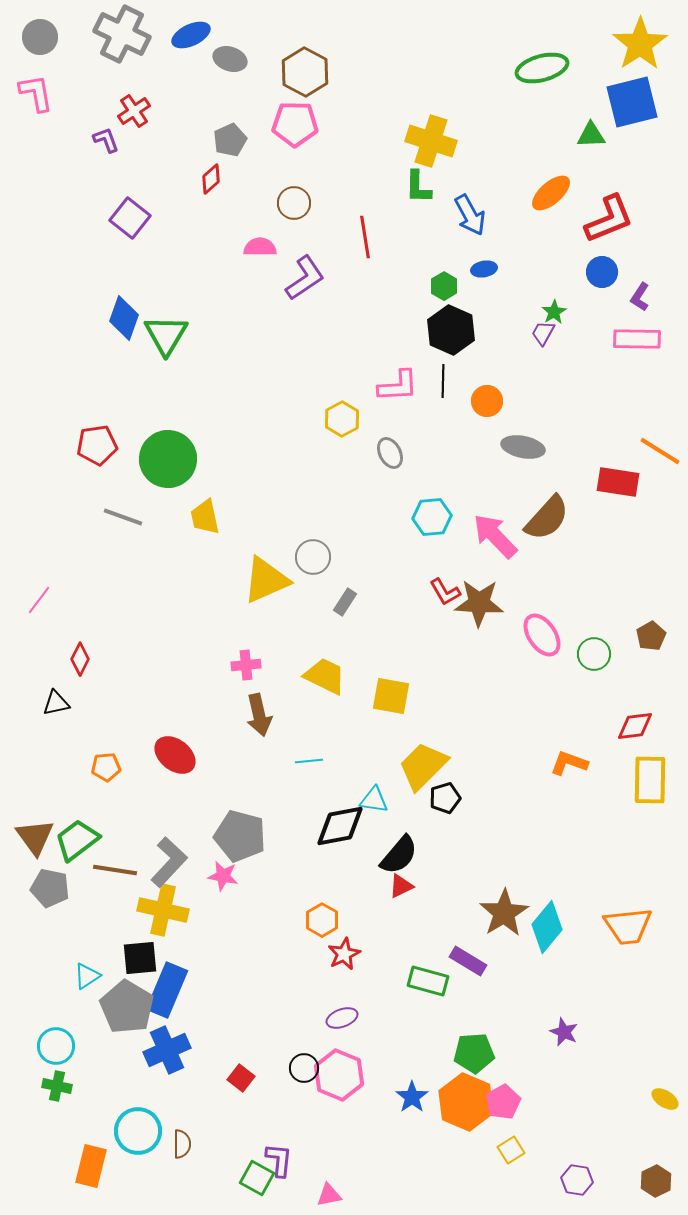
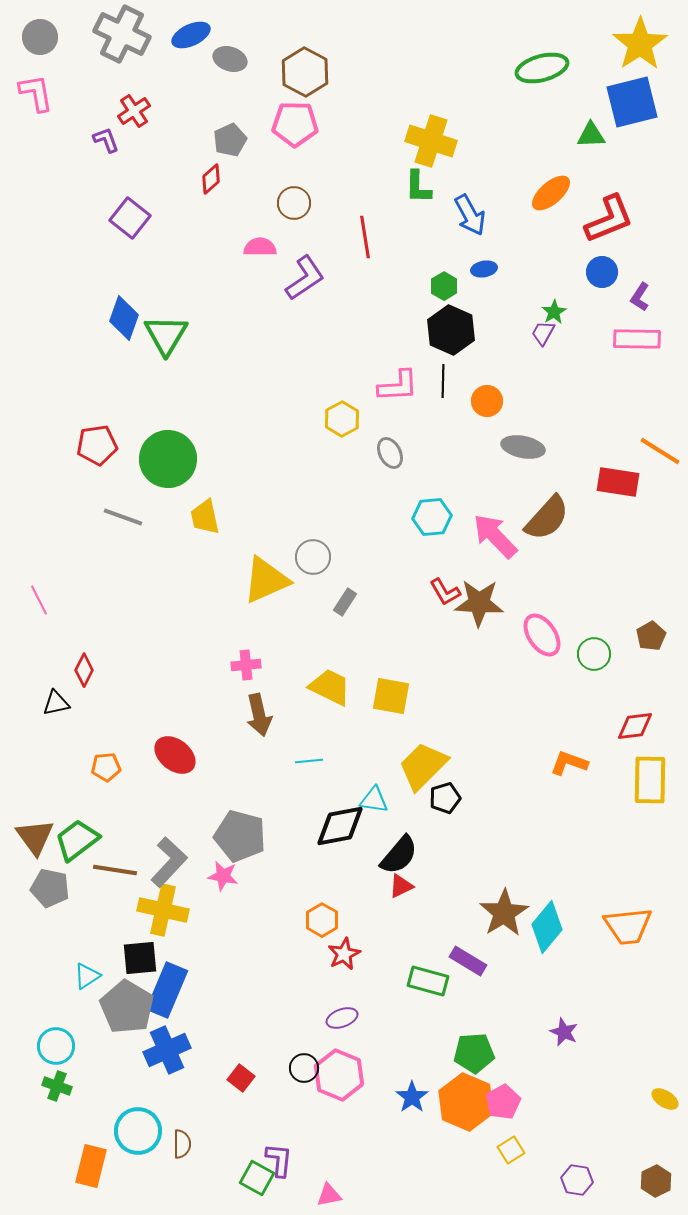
pink line at (39, 600): rotated 64 degrees counterclockwise
red diamond at (80, 659): moved 4 px right, 11 px down
yellow trapezoid at (325, 676): moved 5 px right, 11 px down
green cross at (57, 1086): rotated 8 degrees clockwise
